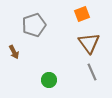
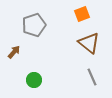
brown triangle: rotated 15 degrees counterclockwise
brown arrow: rotated 112 degrees counterclockwise
gray line: moved 5 px down
green circle: moved 15 px left
